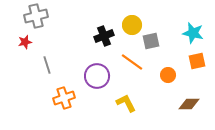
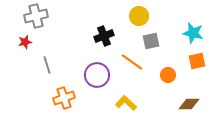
yellow circle: moved 7 px right, 9 px up
purple circle: moved 1 px up
yellow L-shape: rotated 20 degrees counterclockwise
